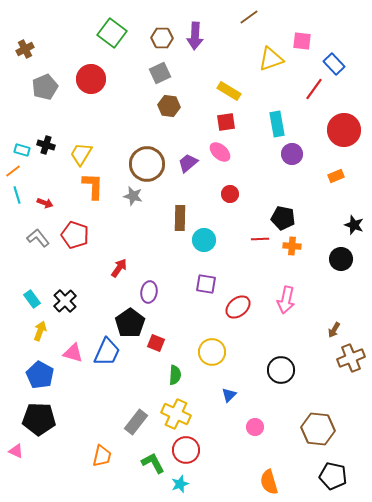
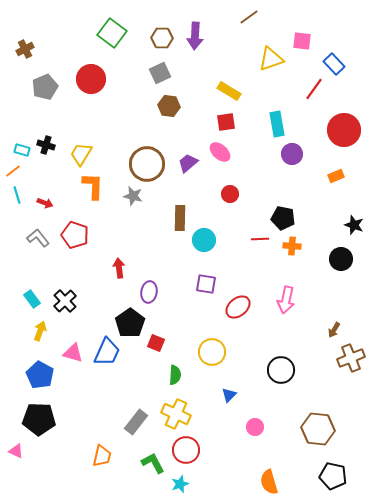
red arrow at (119, 268): rotated 42 degrees counterclockwise
